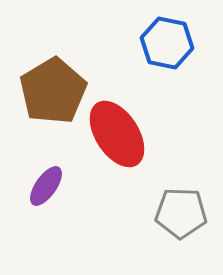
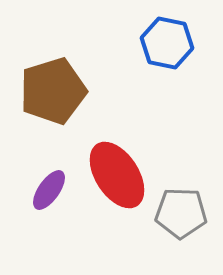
brown pentagon: rotated 14 degrees clockwise
red ellipse: moved 41 px down
purple ellipse: moved 3 px right, 4 px down
